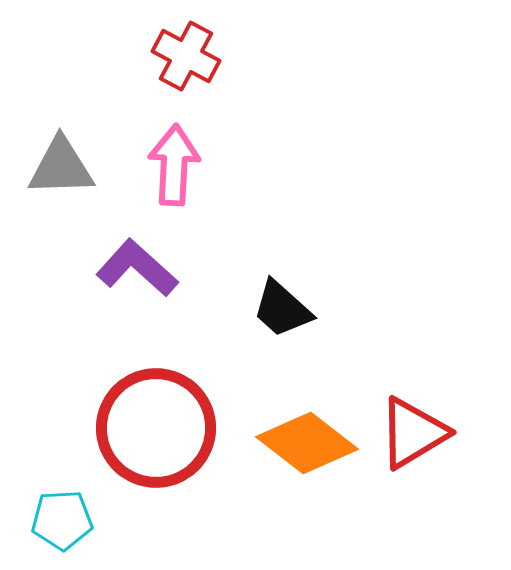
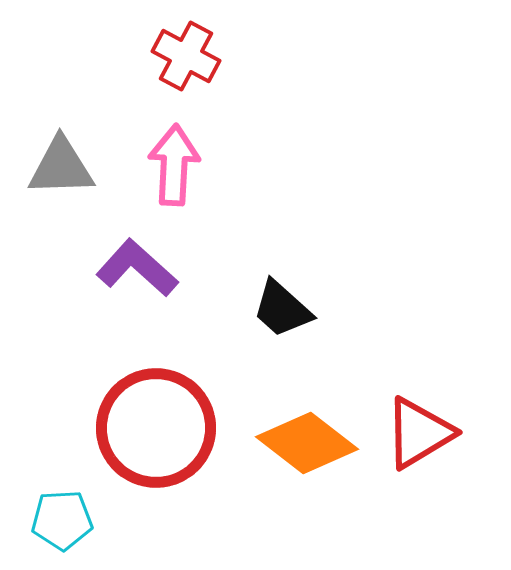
red triangle: moved 6 px right
